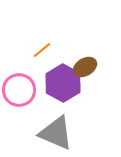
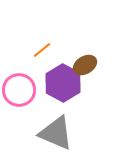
brown ellipse: moved 2 px up
